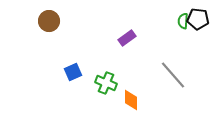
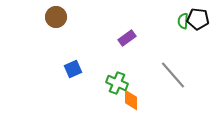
brown circle: moved 7 px right, 4 px up
blue square: moved 3 px up
green cross: moved 11 px right
